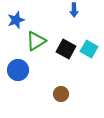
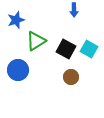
brown circle: moved 10 px right, 17 px up
